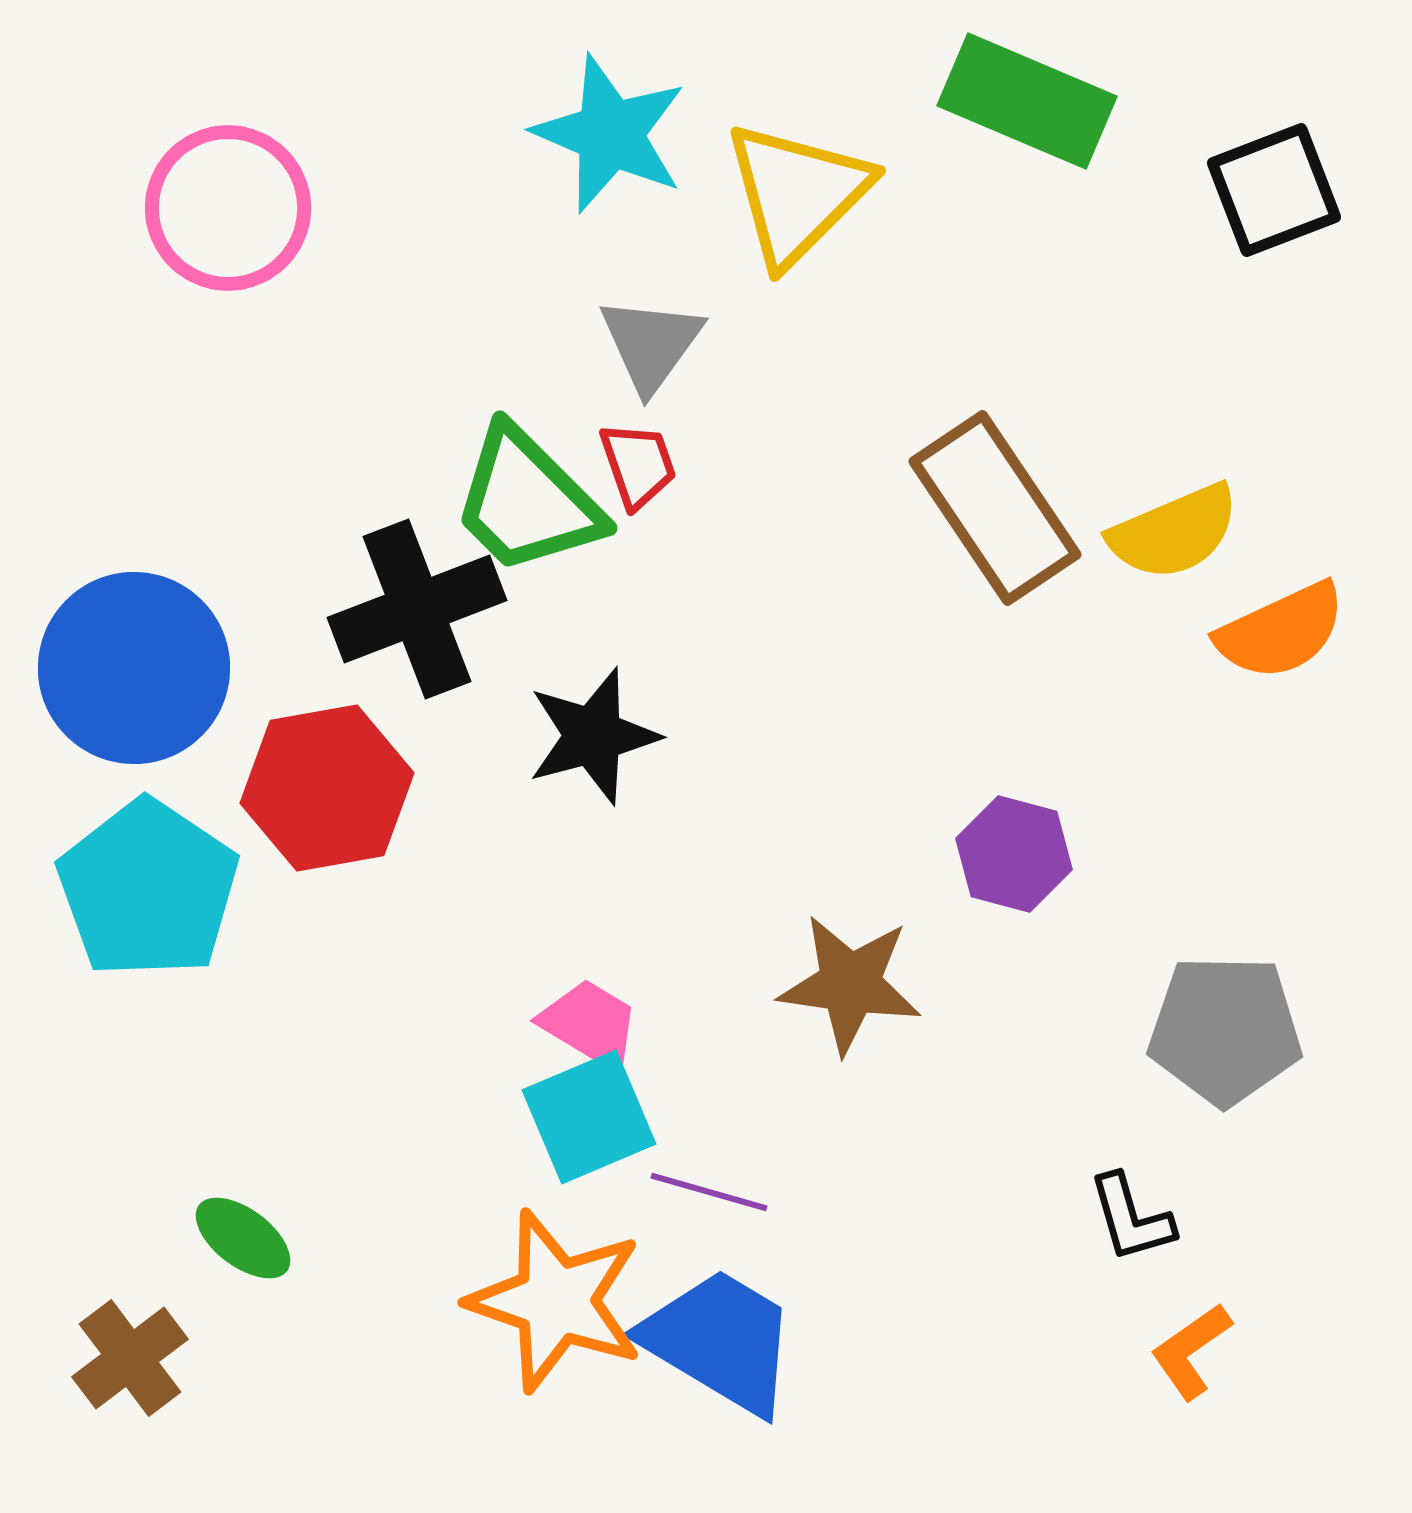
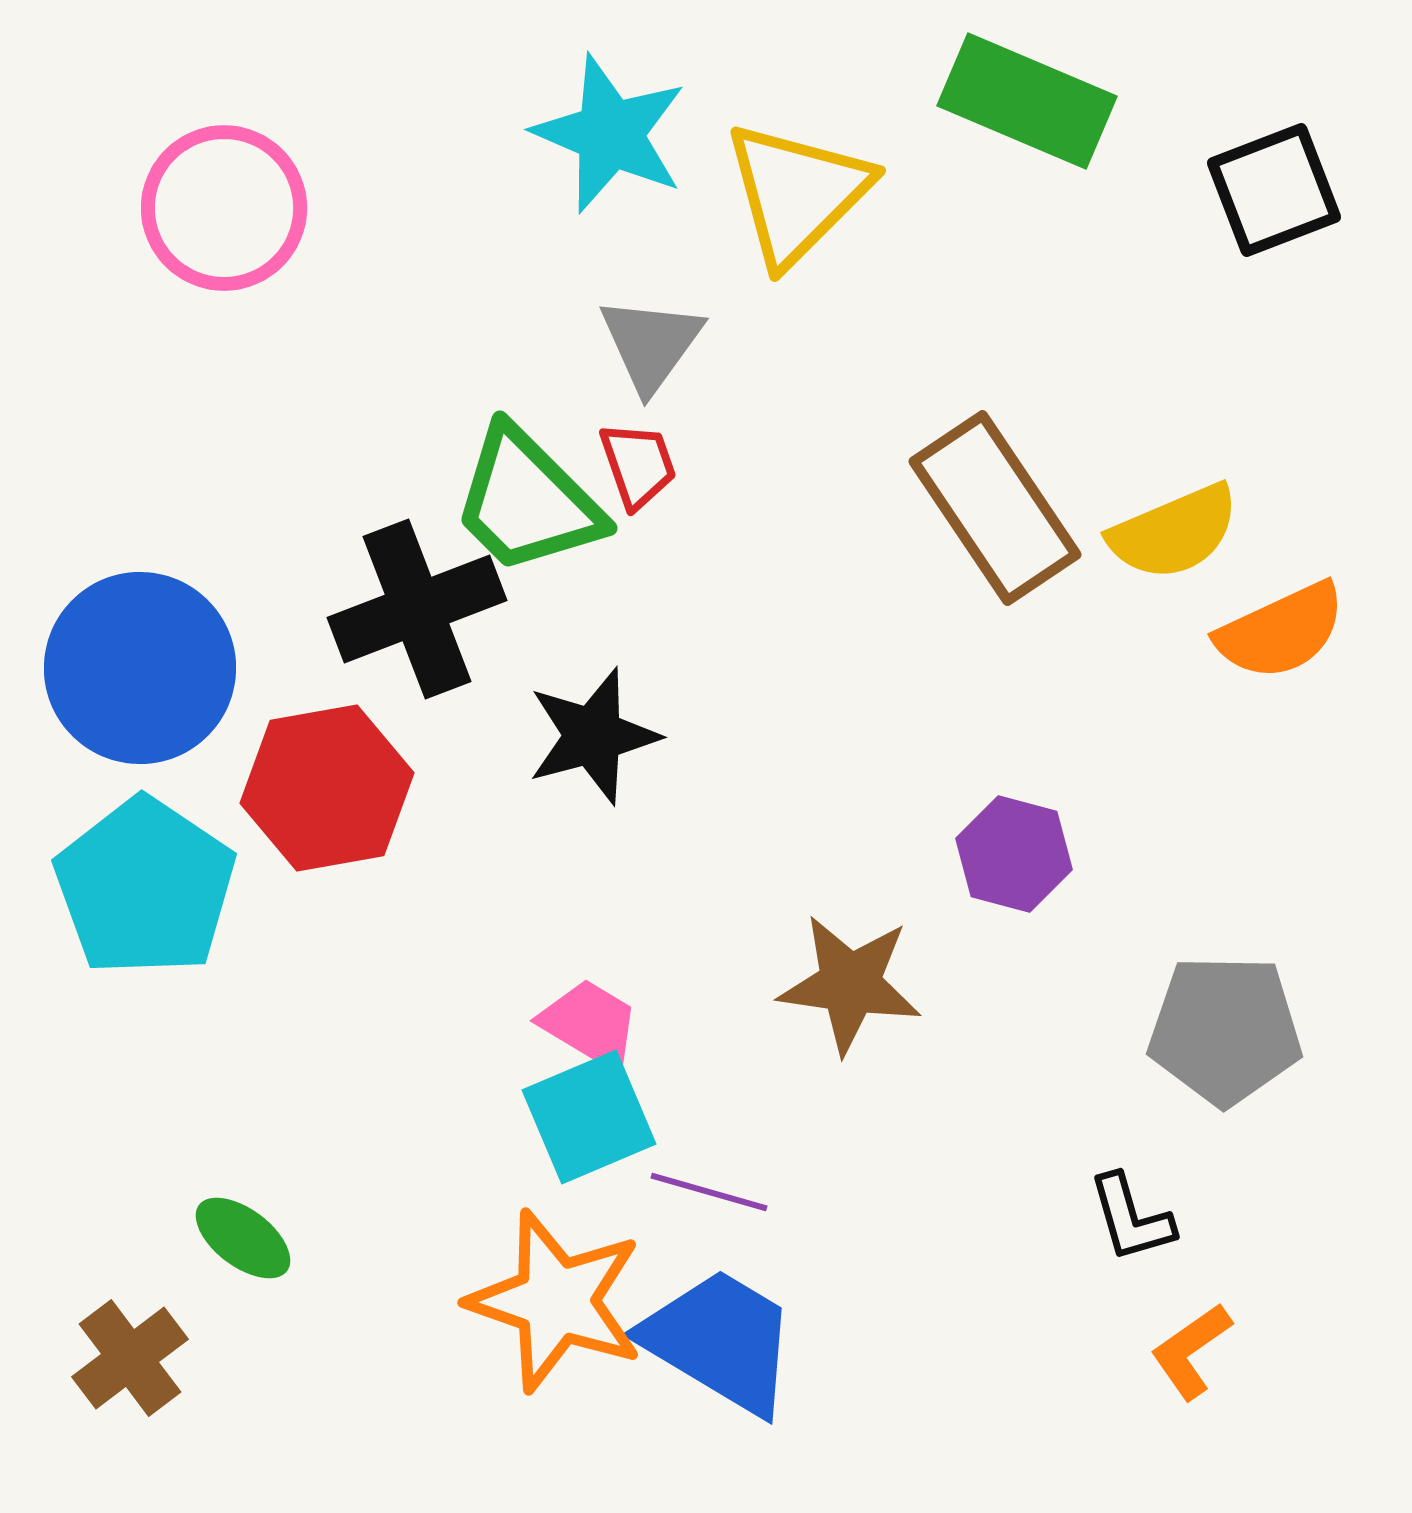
pink circle: moved 4 px left
blue circle: moved 6 px right
cyan pentagon: moved 3 px left, 2 px up
